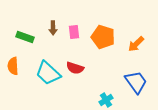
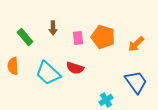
pink rectangle: moved 4 px right, 6 px down
green rectangle: rotated 30 degrees clockwise
